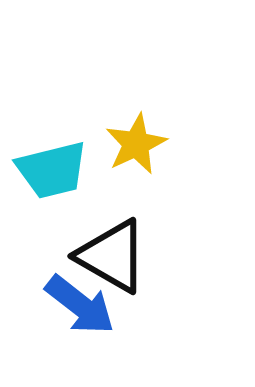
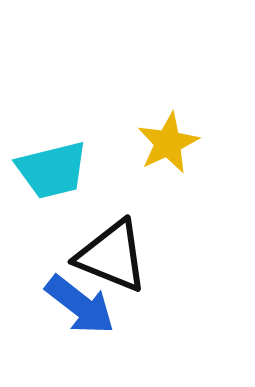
yellow star: moved 32 px right, 1 px up
black triangle: rotated 8 degrees counterclockwise
